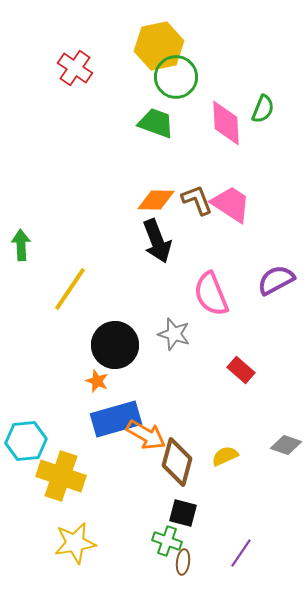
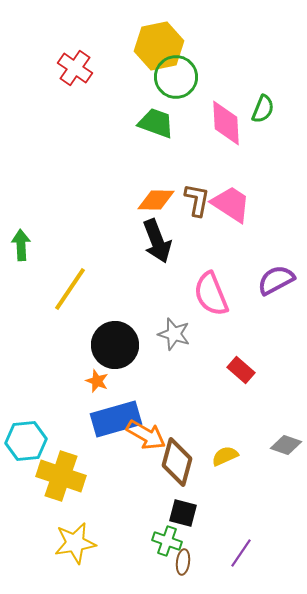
brown L-shape: rotated 32 degrees clockwise
